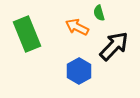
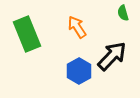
green semicircle: moved 24 px right
orange arrow: rotated 30 degrees clockwise
black arrow: moved 2 px left, 10 px down
